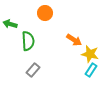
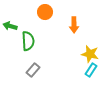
orange circle: moved 1 px up
green arrow: moved 2 px down
orange arrow: moved 15 px up; rotated 56 degrees clockwise
